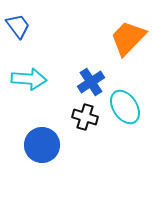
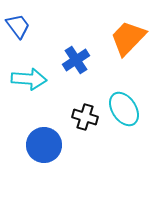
blue cross: moved 15 px left, 22 px up
cyan ellipse: moved 1 px left, 2 px down
blue circle: moved 2 px right
